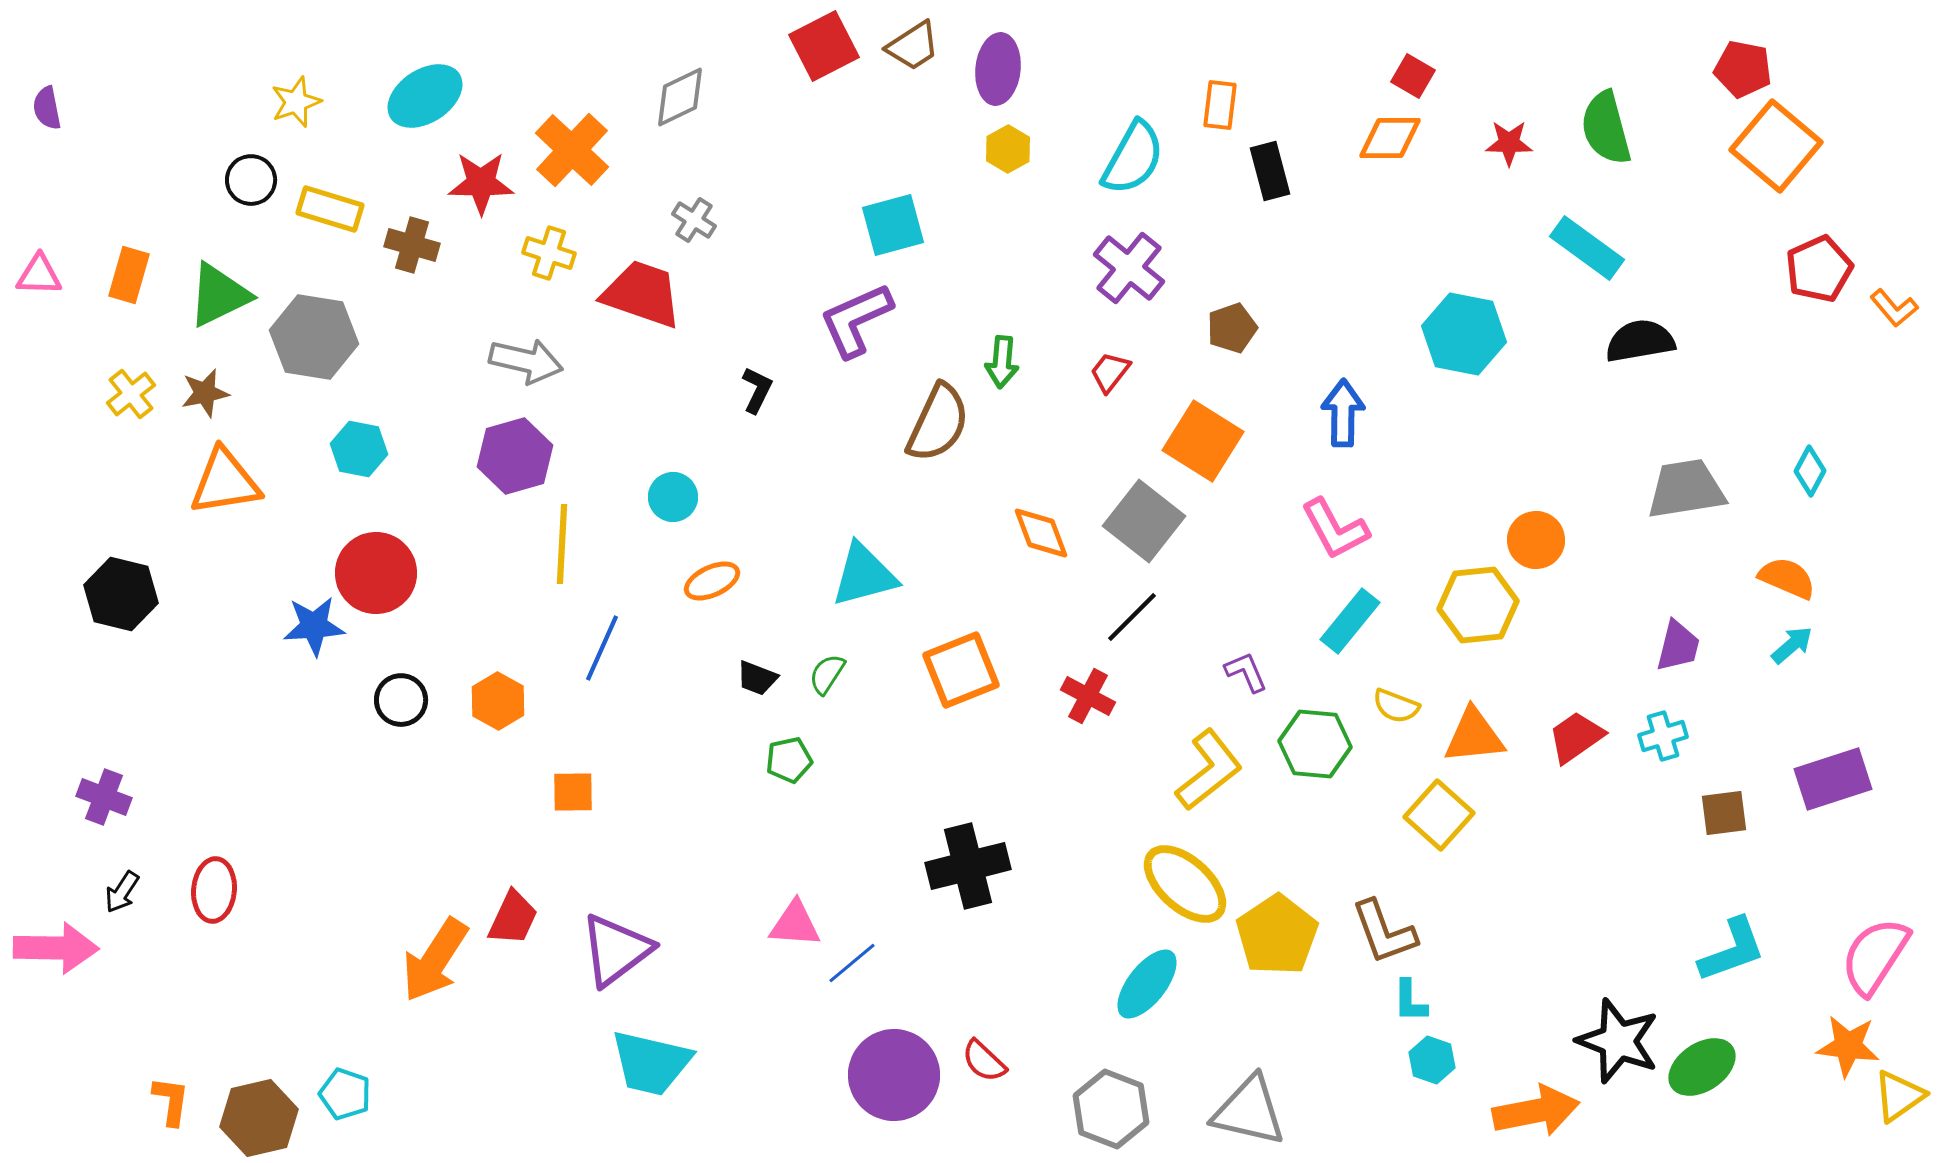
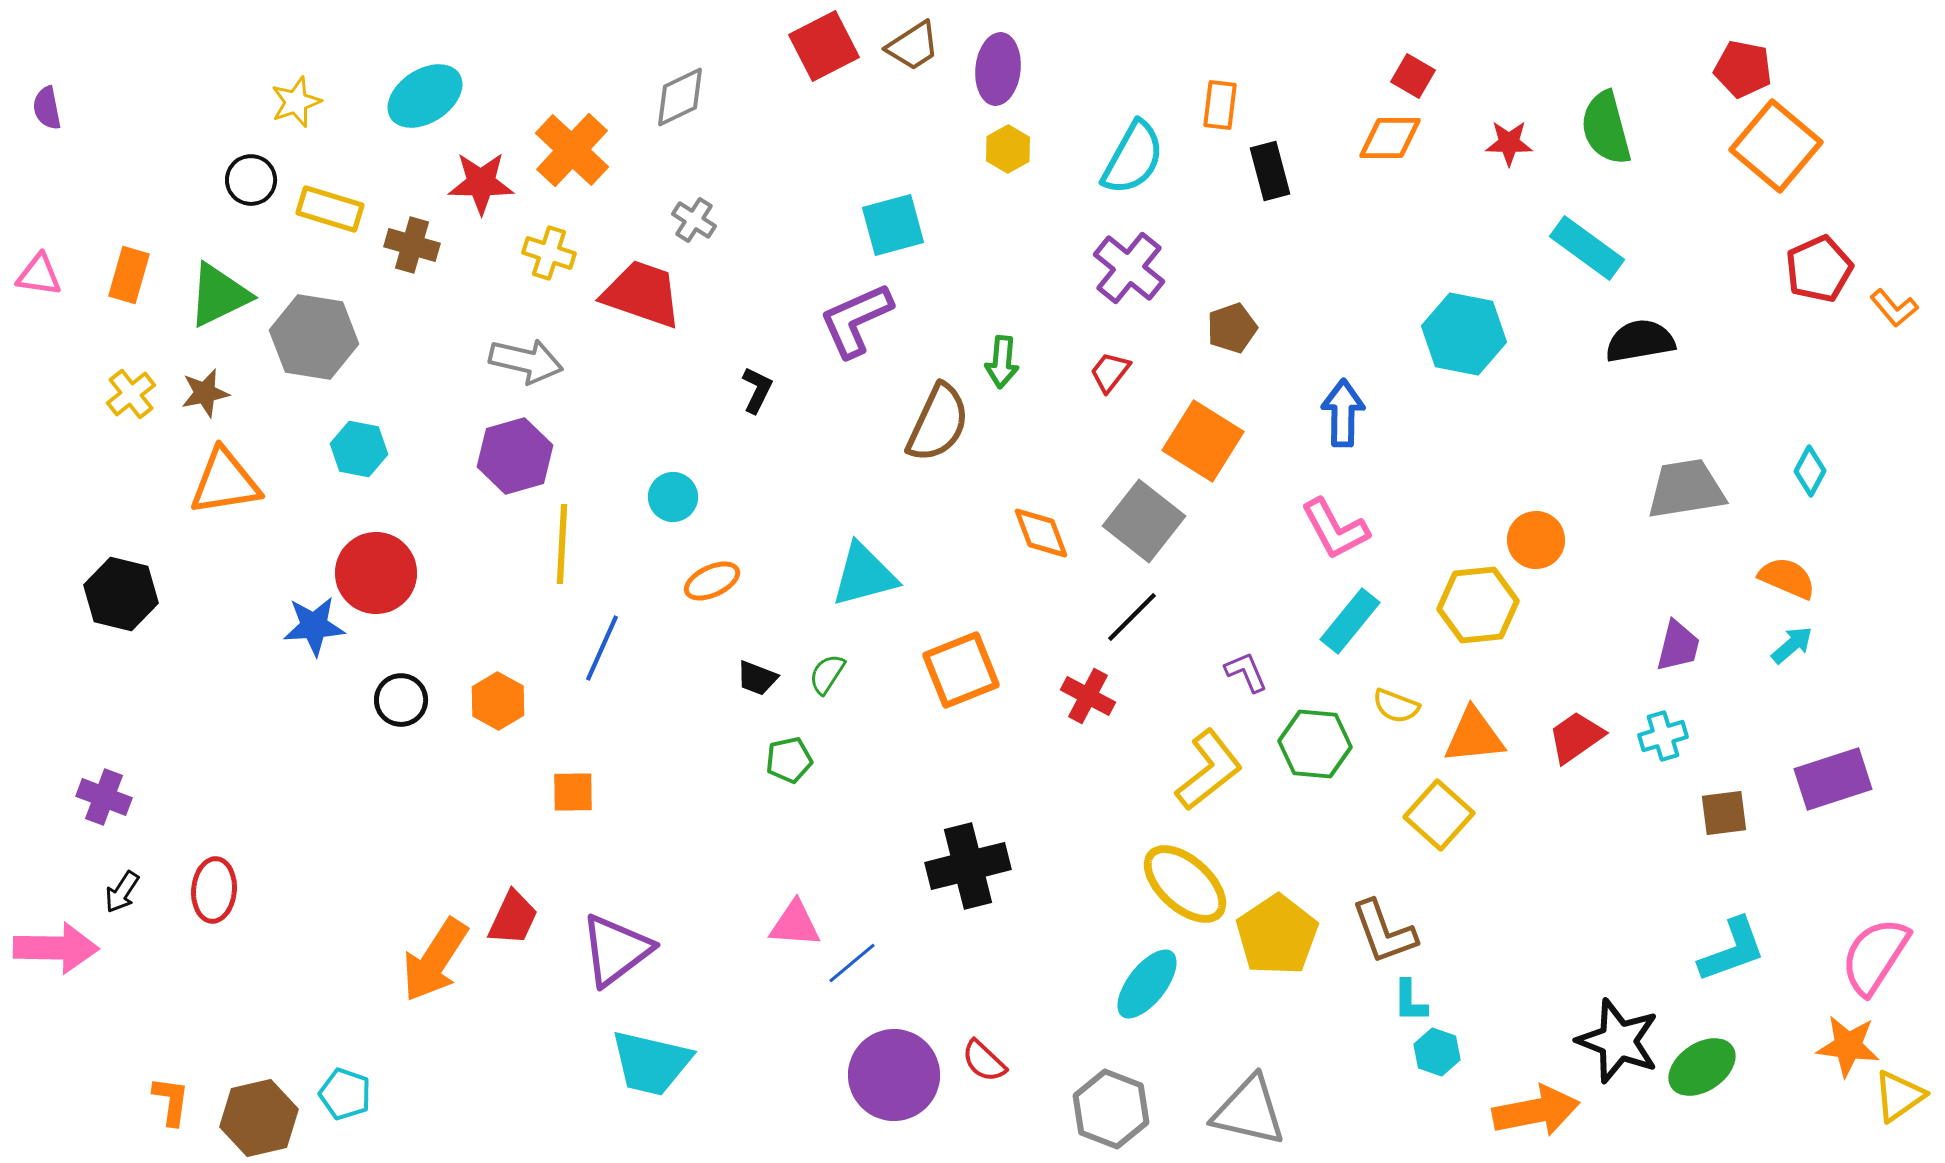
pink triangle at (39, 275): rotated 6 degrees clockwise
cyan hexagon at (1432, 1060): moved 5 px right, 8 px up
